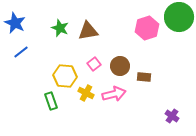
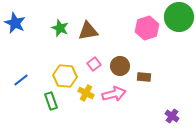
blue line: moved 28 px down
